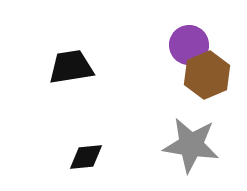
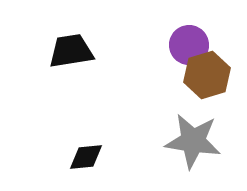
black trapezoid: moved 16 px up
brown hexagon: rotated 6 degrees clockwise
gray star: moved 2 px right, 4 px up
